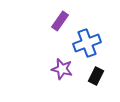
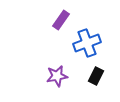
purple rectangle: moved 1 px right, 1 px up
purple star: moved 5 px left, 7 px down; rotated 25 degrees counterclockwise
